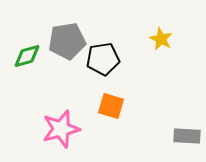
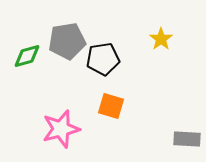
yellow star: rotated 10 degrees clockwise
gray rectangle: moved 3 px down
